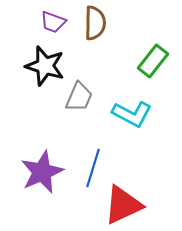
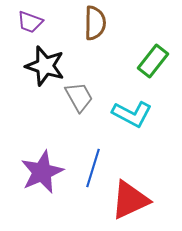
purple trapezoid: moved 23 px left
gray trapezoid: rotated 52 degrees counterclockwise
red triangle: moved 7 px right, 5 px up
